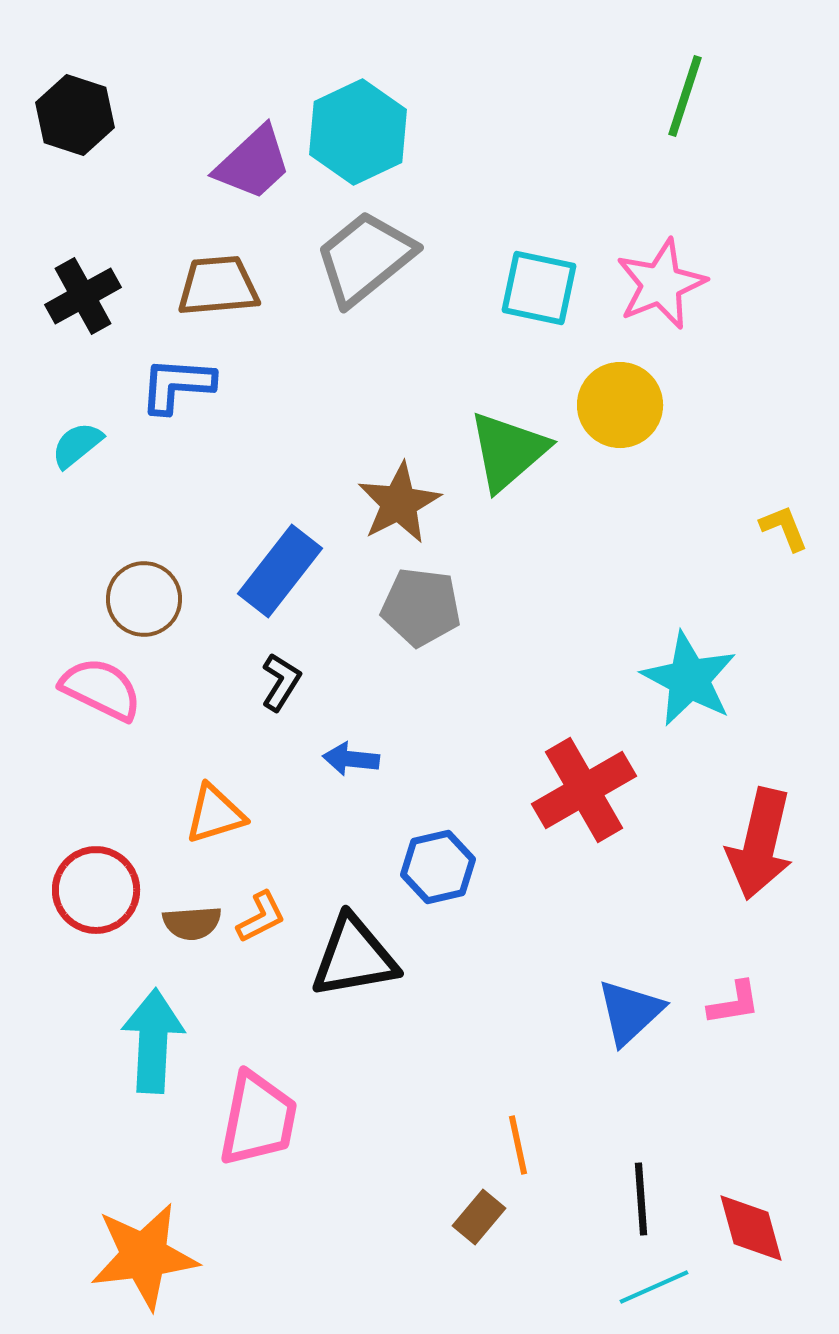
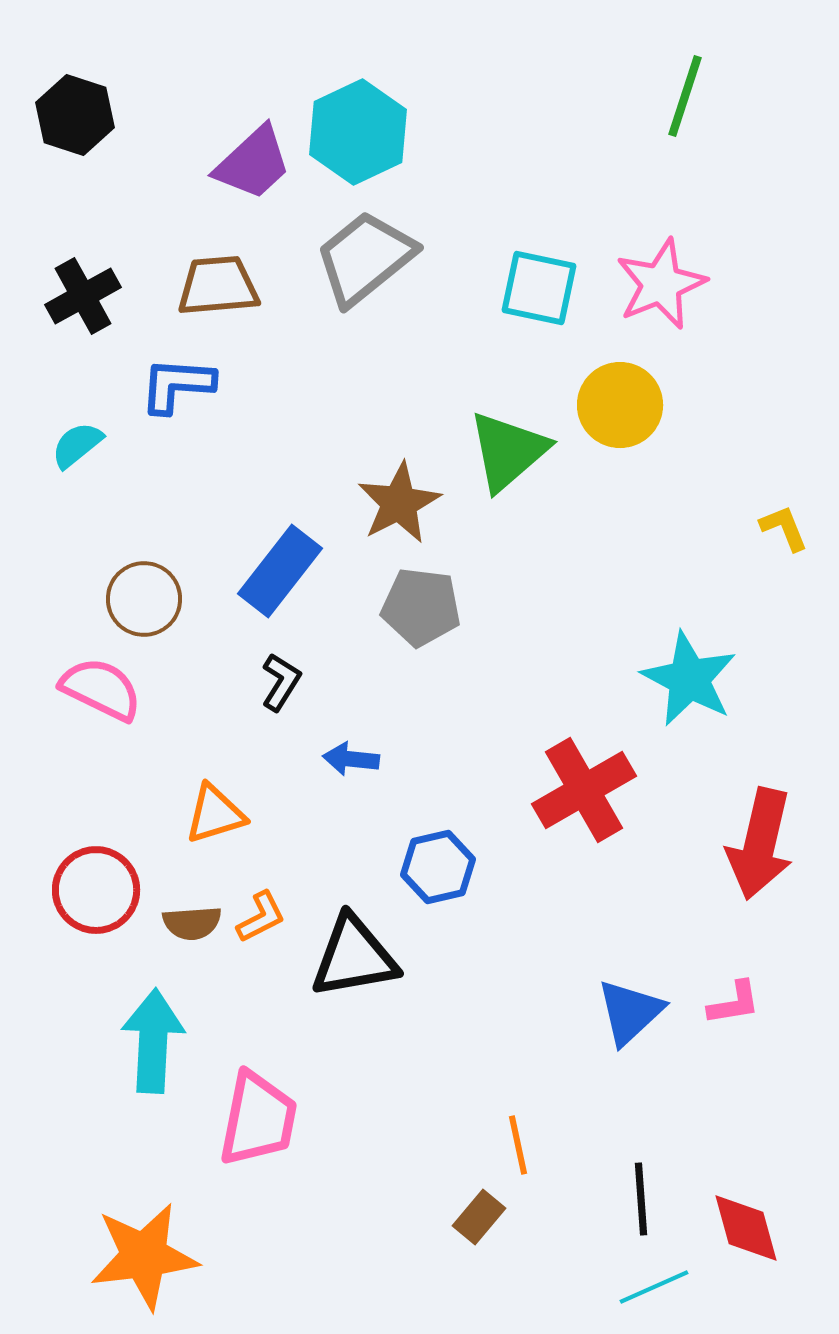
red diamond: moved 5 px left
